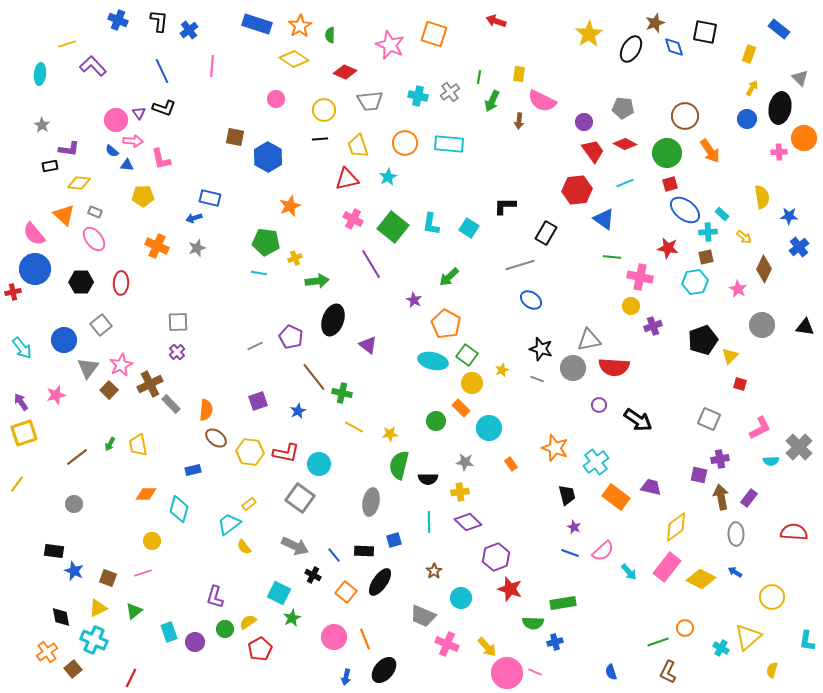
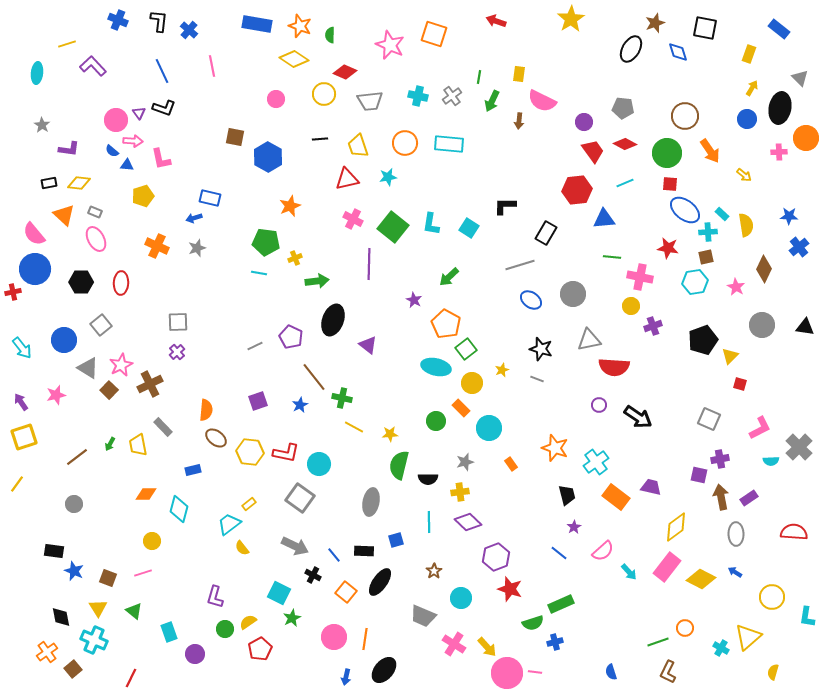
blue rectangle at (257, 24): rotated 8 degrees counterclockwise
orange star at (300, 26): rotated 20 degrees counterclockwise
blue cross at (189, 30): rotated 12 degrees counterclockwise
black square at (705, 32): moved 4 px up
yellow star at (589, 34): moved 18 px left, 15 px up
blue diamond at (674, 47): moved 4 px right, 5 px down
pink line at (212, 66): rotated 15 degrees counterclockwise
cyan ellipse at (40, 74): moved 3 px left, 1 px up
gray cross at (450, 92): moved 2 px right, 4 px down
yellow circle at (324, 110): moved 16 px up
orange circle at (804, 138): moved 2 px right
black rectangle at (50, 166): moved 1 px left, 17 px down
cyan star at (388, 177): rotated 18 degrees clockwise
red square at (670, 184): rotated 21 degrees clockwise
yellow pentagon at (143, 196): rotated 15 degrees counterclockwise
yellow semicircle at (762, 197): moved 16 px left, 28 px down
blue triangle at (604, 219): rotated 40 degrees counterclockwise
yellow arrow at (744, 237): moved 62 px up
pink ellipse at (94, 239): moved 2 px right; rotated 10 degrees clockwise
purple line at (371, 264): moved 2 px left; rotated 32 degrees clockwise
pink star at (738, 289): moved 2 px left, 2 px up
green square at (467, 355): moved 1 px left, 6 px up; rotated 15 degrees clockwise
cyan ellipse at (433, 361): moved 3 px right, 6 px down
gray triangle at (88, 368): rotated 35 degrees counterclockwise
gray circle at (573, 368): moved 74 px up
green cross at (342, 393): moved 5 px down
gray rectangle at (171, 404): moved 8 px left, 23 px down
blue star at (298, 411): moved 2 px right, 6 px up
black arrow at (638, 420): moved 3 px up
yellow square at (24, 433): moved 4 px down
gray star at (465, 462): rotated 24 degrees counterclockwise
purple rectangle at (749, 498): rotated 18 degrees clockwise
purple star at (574, 527): rotated 16 degrees clockwise
blue square at (394, 540): moved 2 px right
yellow semicircle at (244, 547): moved 2 px left, 1 px down
blue line at (570, 553): moved 11 px left; rotated 18 degrees clockwise
green rectangle at (563, 603): moved 2 px left, 1 px down; rotated 15 degrees counterclockwise
yellow triangle at (98, 608): rotated 36 degrees counterclockwise
green triangle at (134, 611): rotated 42 degrees counterclockwise
green semicircle at (533, 623): rotated 20 degrees counterclockwise
orange line at (365, 639): rotated 30 degrees clockwise
cyan L-shape at (807, 641): moved 24 px up
purple circle at (195, 642): moved 12 px down
pink cross at (447, 644): moved 7 px right; rotated 10 degrees clockwise
yellow semicircle at (772, 670): moved 1 px right, 2 px down
pink line at (535, 672): rotated 16 degrees counterclockwise
